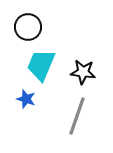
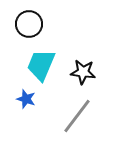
black circle: moved 1 px right, 3 px up
gray line: rotated 18 degrees clockwise
